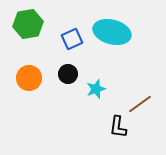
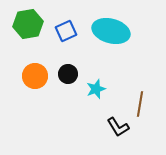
cyan ellipse: moved 1 px left, 1 px up
blue square: moved 6 px left, 8 px up
orange circle: moved 6 px right, 2 px up
brown line: rotated 45 degrees counterclockwise
black L-shape: rotated 40 degrees counterclockwise
